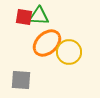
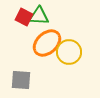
red square: rotated 18 degrees clockwise
